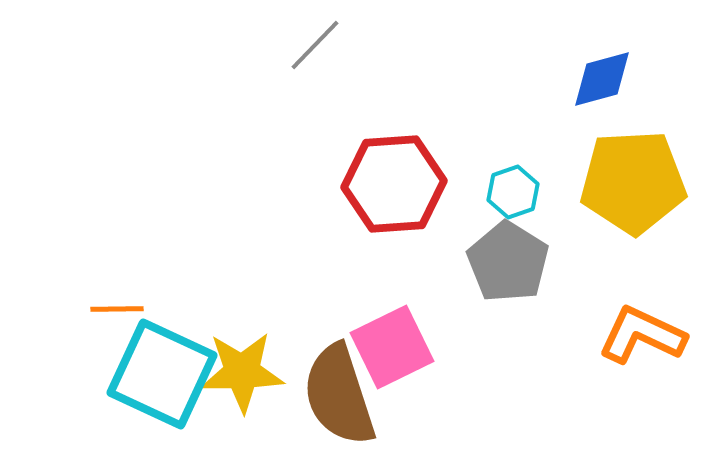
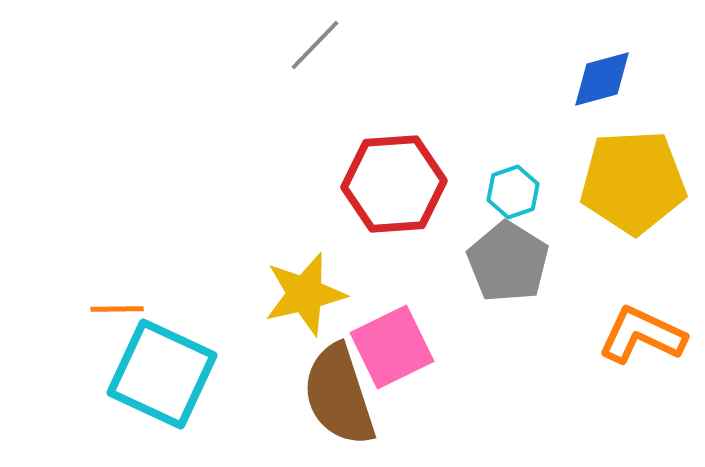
yellow star: moved 63 px right, 78 px up; rotated 12 degrees counterclockwise
